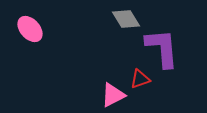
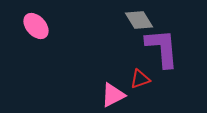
gray diamond: moved 13 px right, 1 px down
pink ellipse: moved 6 px right, 3 px up
